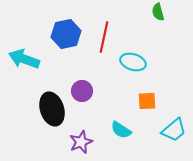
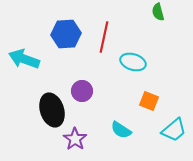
blue hexagon: rotated 8 degrees clockwise
orange square: moved 2 px right; rotated 24 degrees clockwise
black ellipse: moved 1 px down
purple star: moved 6 px left, 3 px up; rotated 15 degrees counterclockwise
